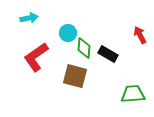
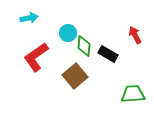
red arrow: moved 5 px left
green diamond: moved 2 px up
brown square: rotated 35 degrees clockwise
